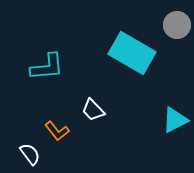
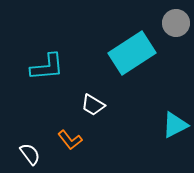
gray circle: moved 1 px left, 2 px up
cyan rectangle: rotated 63 degrees counterclockwise
white trapezoid: moved 5 px up; rotated 15 degrees counterclockwise
cyan triangle: moved 5 px down
orange L-shape: moved 13 px right, 9 px down
